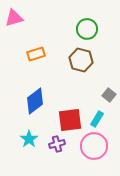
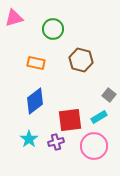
green circle: moved 34 px left
orange rectangle: moved 9 px down; rotated 30 degrees clockwise
cyan rectangle: moved 2 px right, 2 px up; rotated 28 degrees clockwise
purple cross: moved 1 px left, 2 px up
